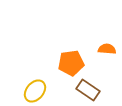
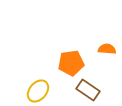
yellow ellipse: moved 3 px right
